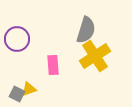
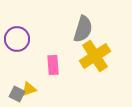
gray semicircle: moved 3 px left, 1 px up
